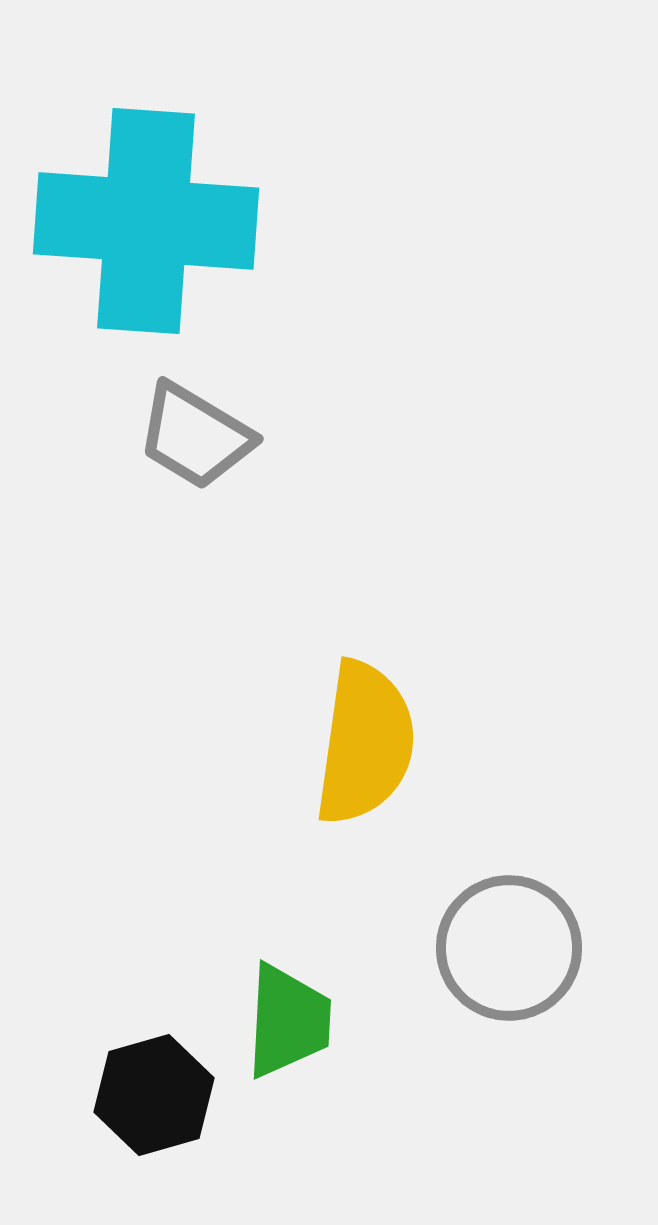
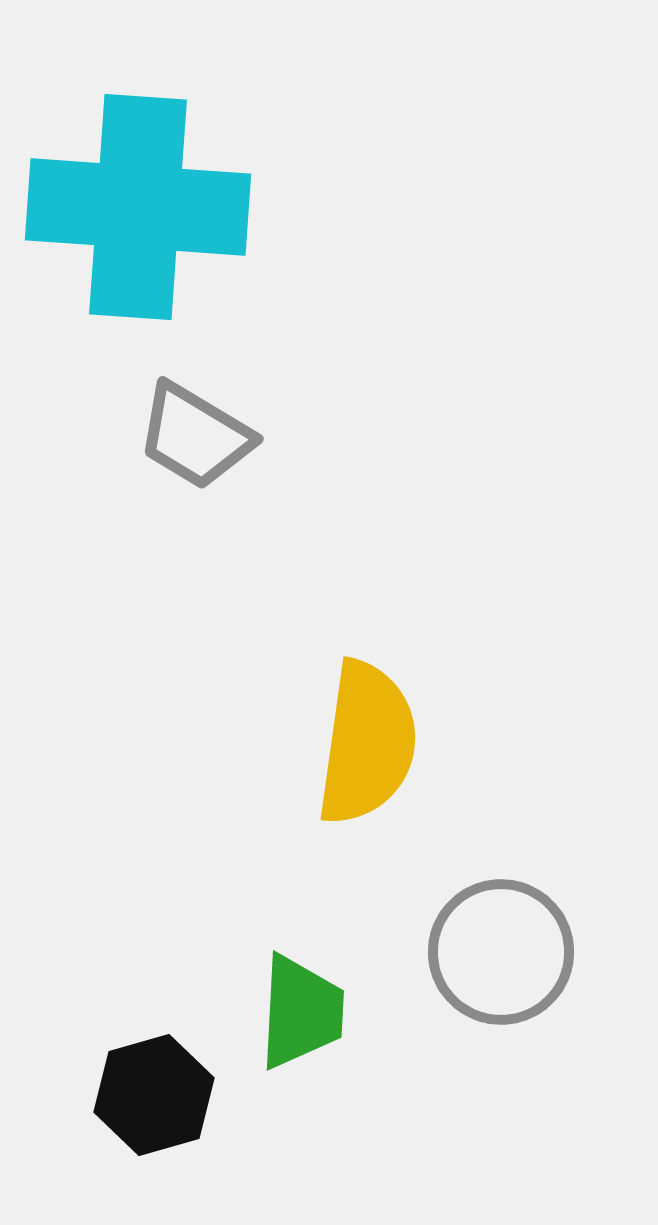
cyan cross: moved 8 px left, 14 px up
yellow semicircle: moved 2 px right
gray circle: moved 8 px left, 4 px down
green trapezoid: moved 13 px right, 9 px up
